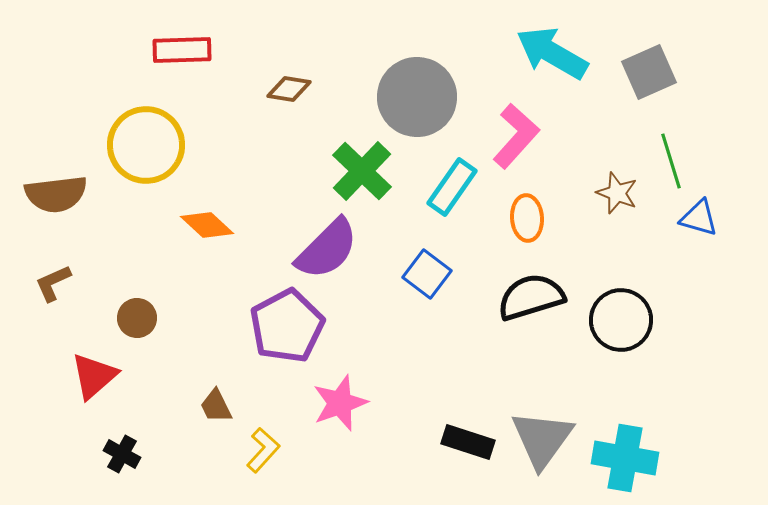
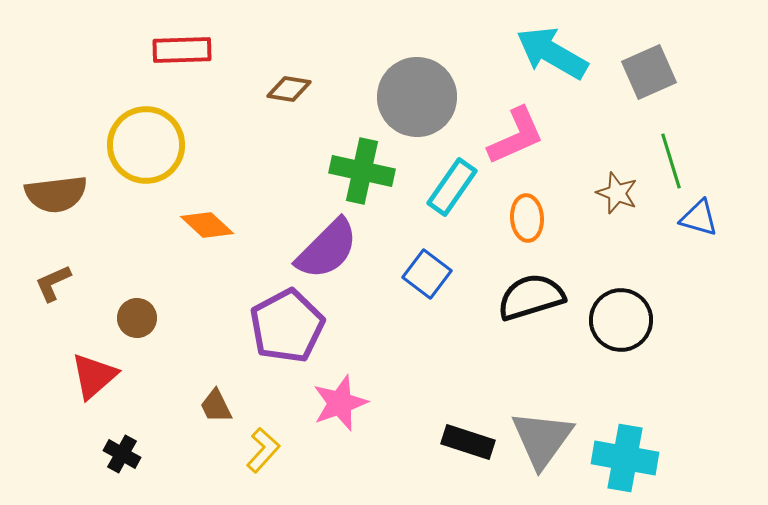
pink L-shape: rotated 24 degrees clockwise
green cross: rotated 32 degrees counterclockwise
